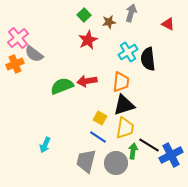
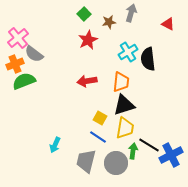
green square: moved 1 px up
green semicircle: moved 38 px left, 5 px up
cyan arrow: moved 10 px right
